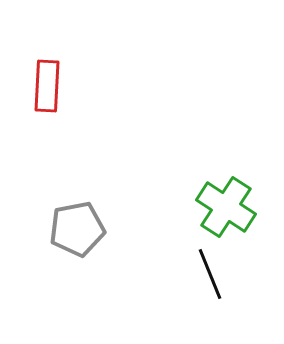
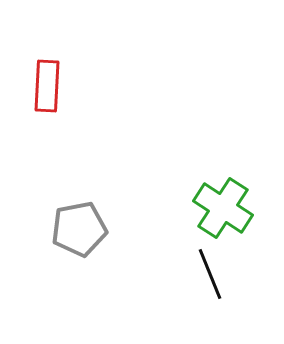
green cross: moved 3 px left, 1 px down
gray pentagon: moved 2 px right
